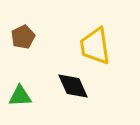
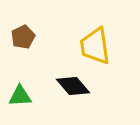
black diamond: rotated 16 degrees counterclockwise
